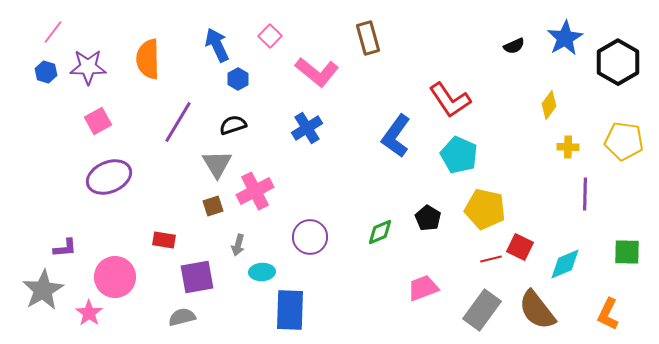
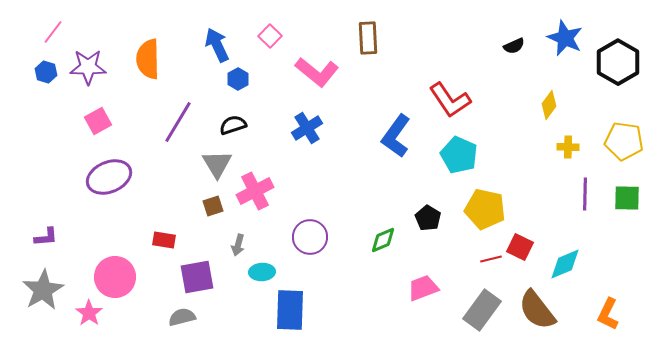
brown rectangle at (368, 38): rotated 12 degrees clockwise
blue star at (565, 38): rotated 18 degrees counterclockwise
green diamond at (380, 232): moved 3 px right, 8 px down
purple L-shape at (65, 248): moved 19 px left, 11 px up
green square at (627, 252): moved 54 px up
